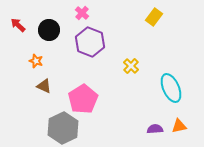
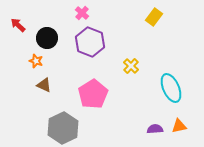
black circle: moved 2 px left, 8 px down
brown triangle: moved 1 px up
pink pentagon: moved 10 px right, 5 px up
